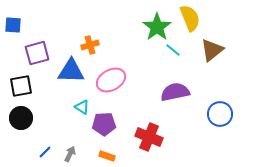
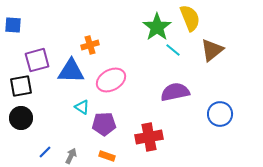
purple square: moved 7 px down
red cross: rotated 32 degrees counterclockwise
gray arrow: moved 1 px right, 2 px down
